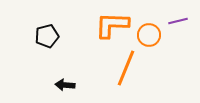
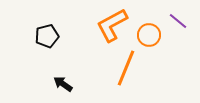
purple line: rotated 54 degrees clockwise
orange L-shape: rotated 30 degrees counterclockwise
black arrow: moved 2 px left, 1 px up; rotated 30 degrees clockwise
